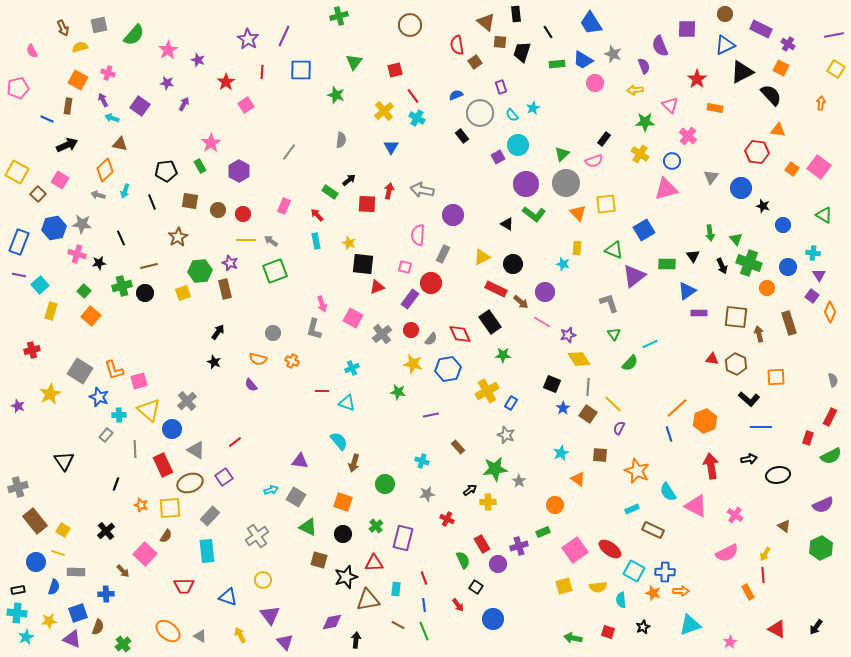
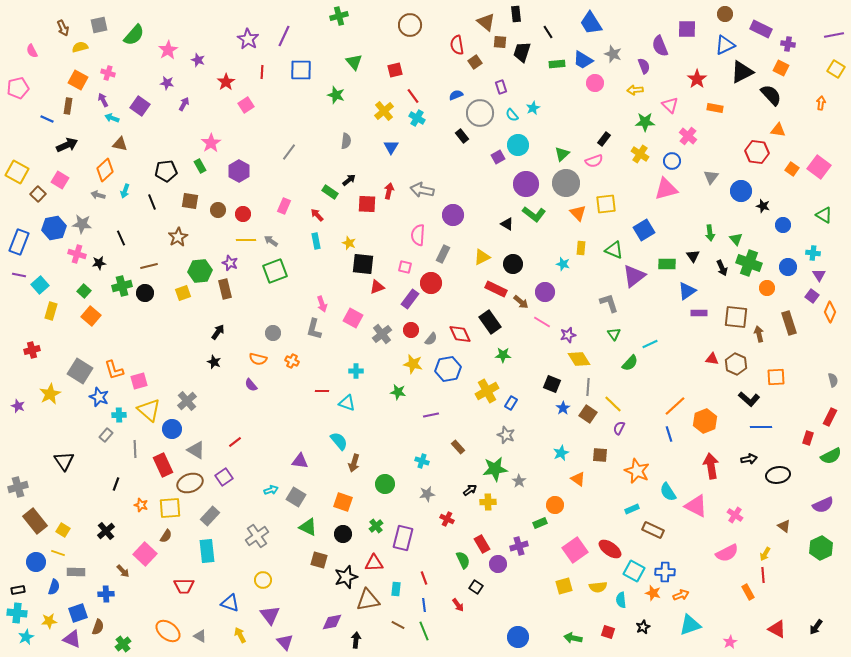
purple cross at (788, 44): rotated 24 degrees counterclockwise
green triangle at (354, 62): rotated 18 degrees counterclockwise
gray semicircle at (341, 140): moved 5 px right, 1 px down
blue circle at (741, 188): moved 3 px down
yellow rectangle at (577, 248): moved 4 px right
black arrow at (722, 266): moved 2 px down
cyan cross at (352, 368): moved 4 px right, 3 px down; rotated 24 degrees clockwise
orange line at (677, 408): moved 2 px left, 2 px up
green rectangle at (543, 532): moved 3 px left, 9 px up
orange arrow at (681, 591): moved 4 px down; rotated 21 degrees counterclockwise
blue triangle at (228, 597): moved 2 px right, 6 px down
blue circle at (493, 619): moved 25 px right, 18 px down
